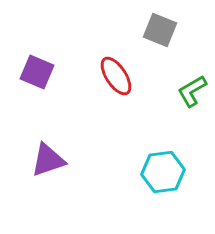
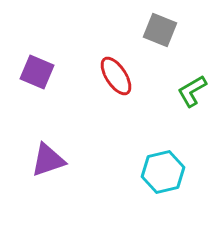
cyan hexagon: rotated 6 degrees counterclockwise
